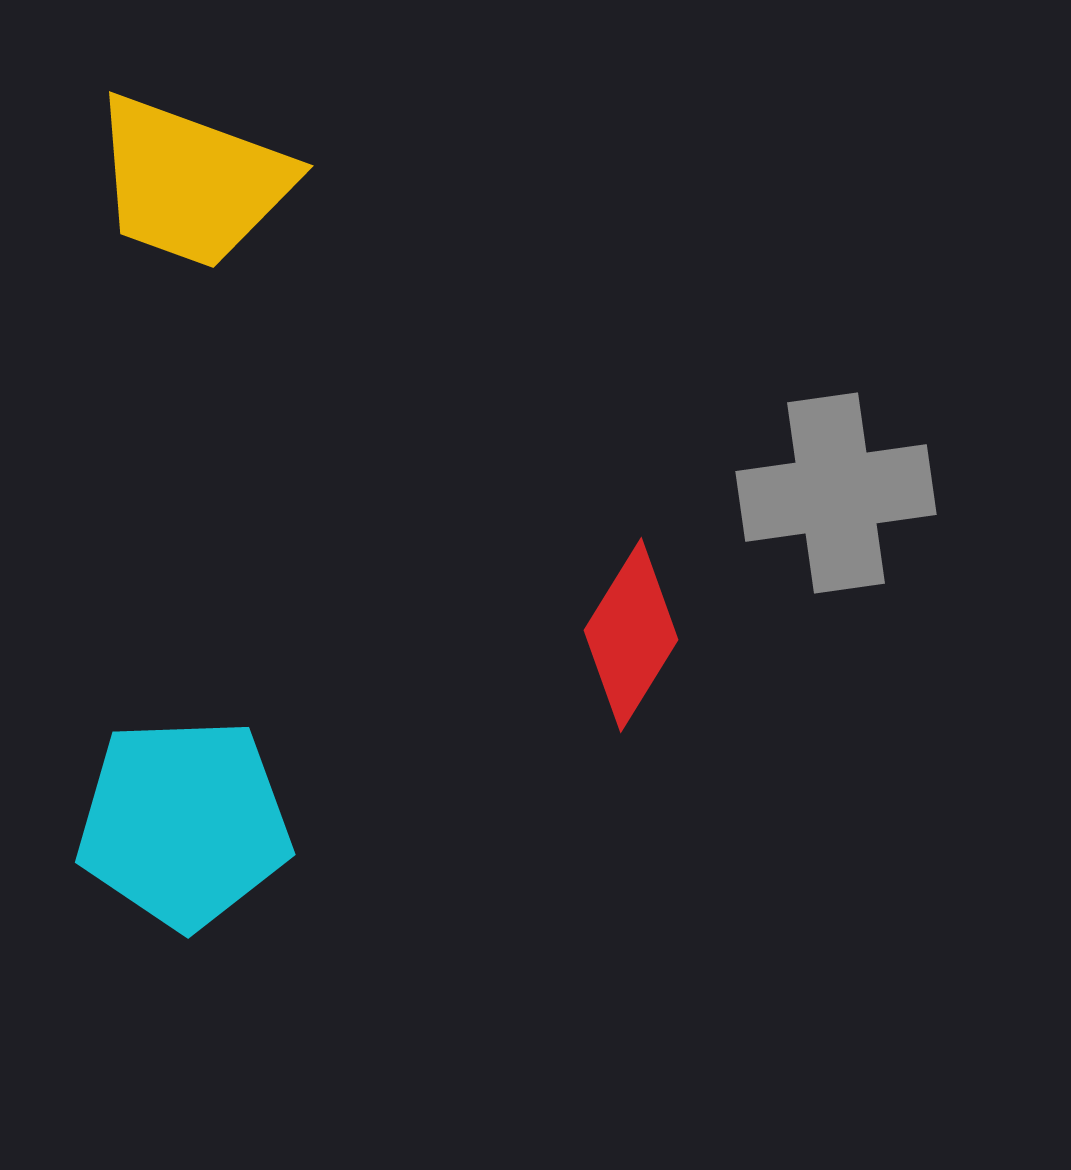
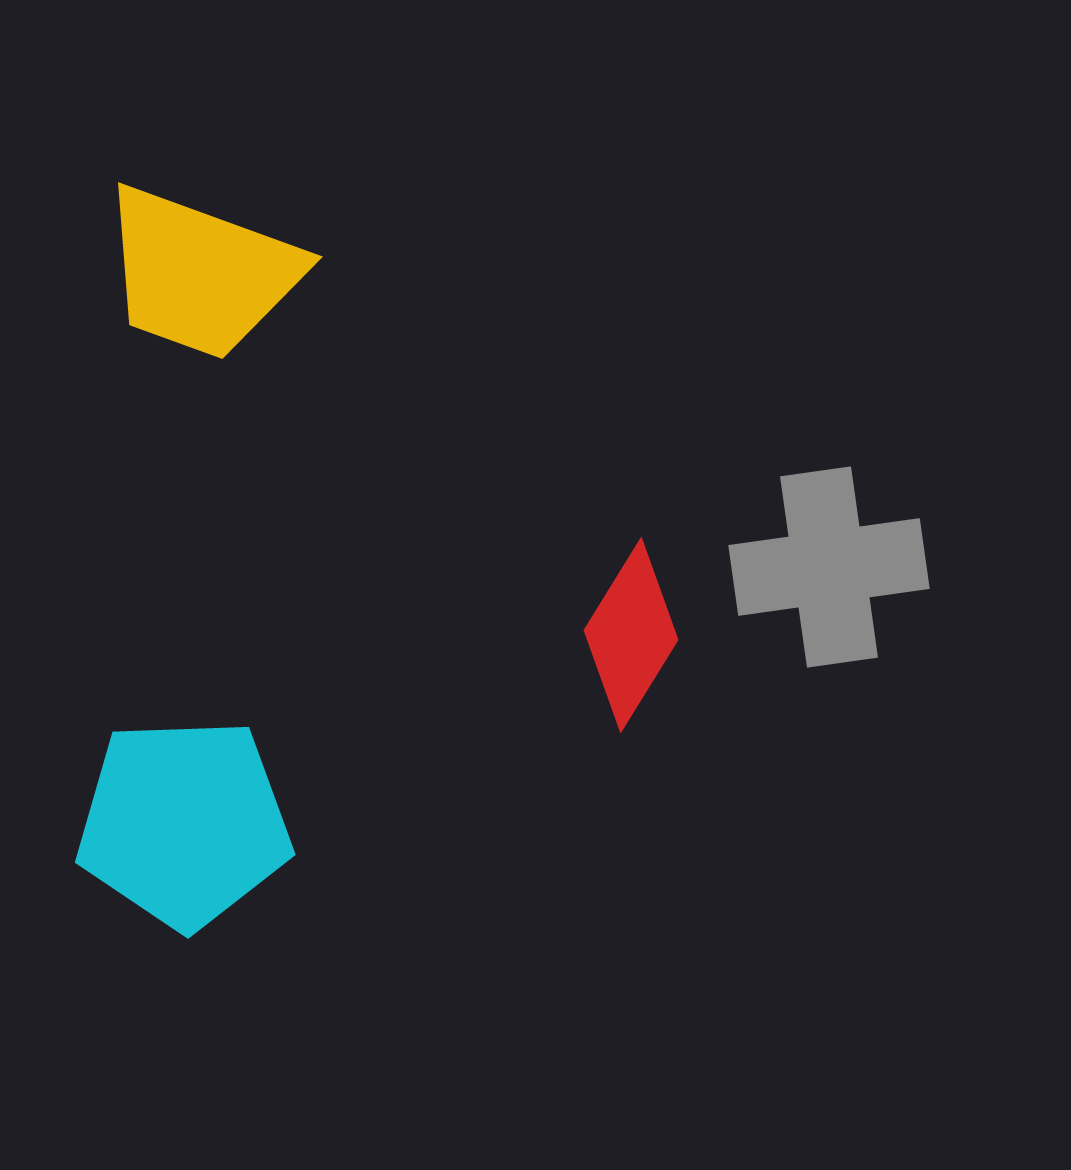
yellow trapezoid: moved 9 px right, 91 px down
gray cross: moved 7 px left, 74 px down
